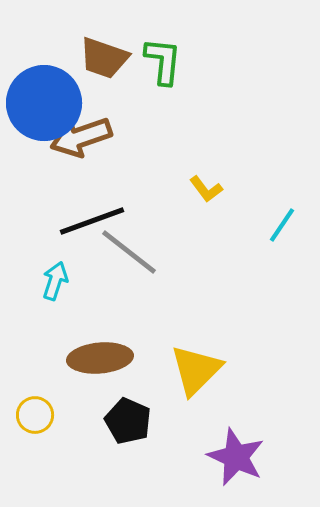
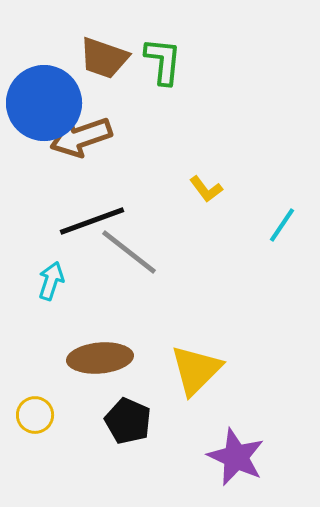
cyan arrow: moved 4 px left
